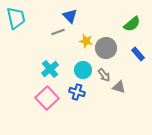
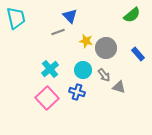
green semicircle: moved 9 px up
